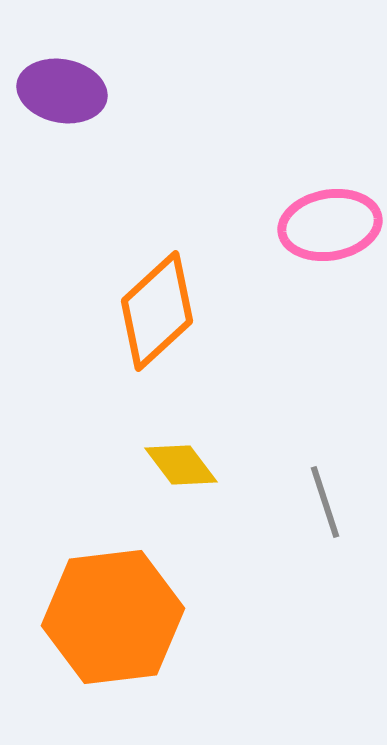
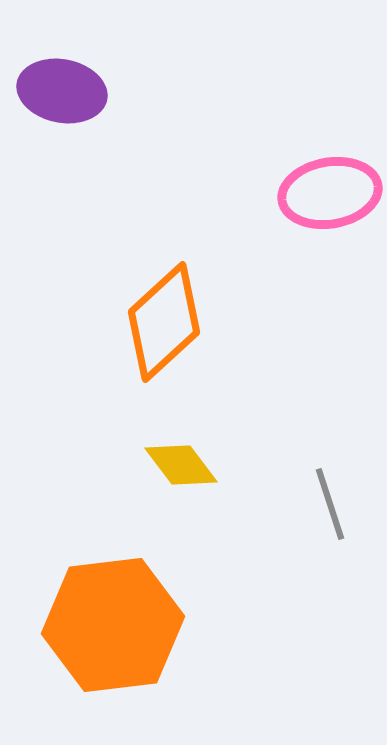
pink ellipse: moved 32 px up
orange diamond: moved 7 px right, 11 px down
gray line: moved 5 px right, 2 px down
orange hexagon: moved 8 px down
